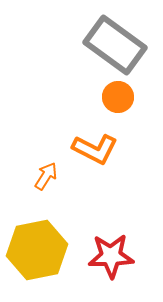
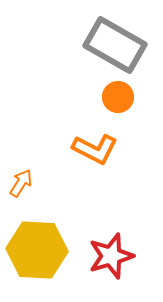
gray rectangle: rotated 6 degrees counterclockwise
orange arrow: moved 25 px left, 7 px down
yellow hexagon: rotated 14 degrees clockwise
red star: rotated 15 degrees counterclockwise
